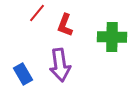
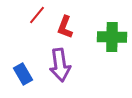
red line: moved 2 px down
red L-shape: moved 2 px down
